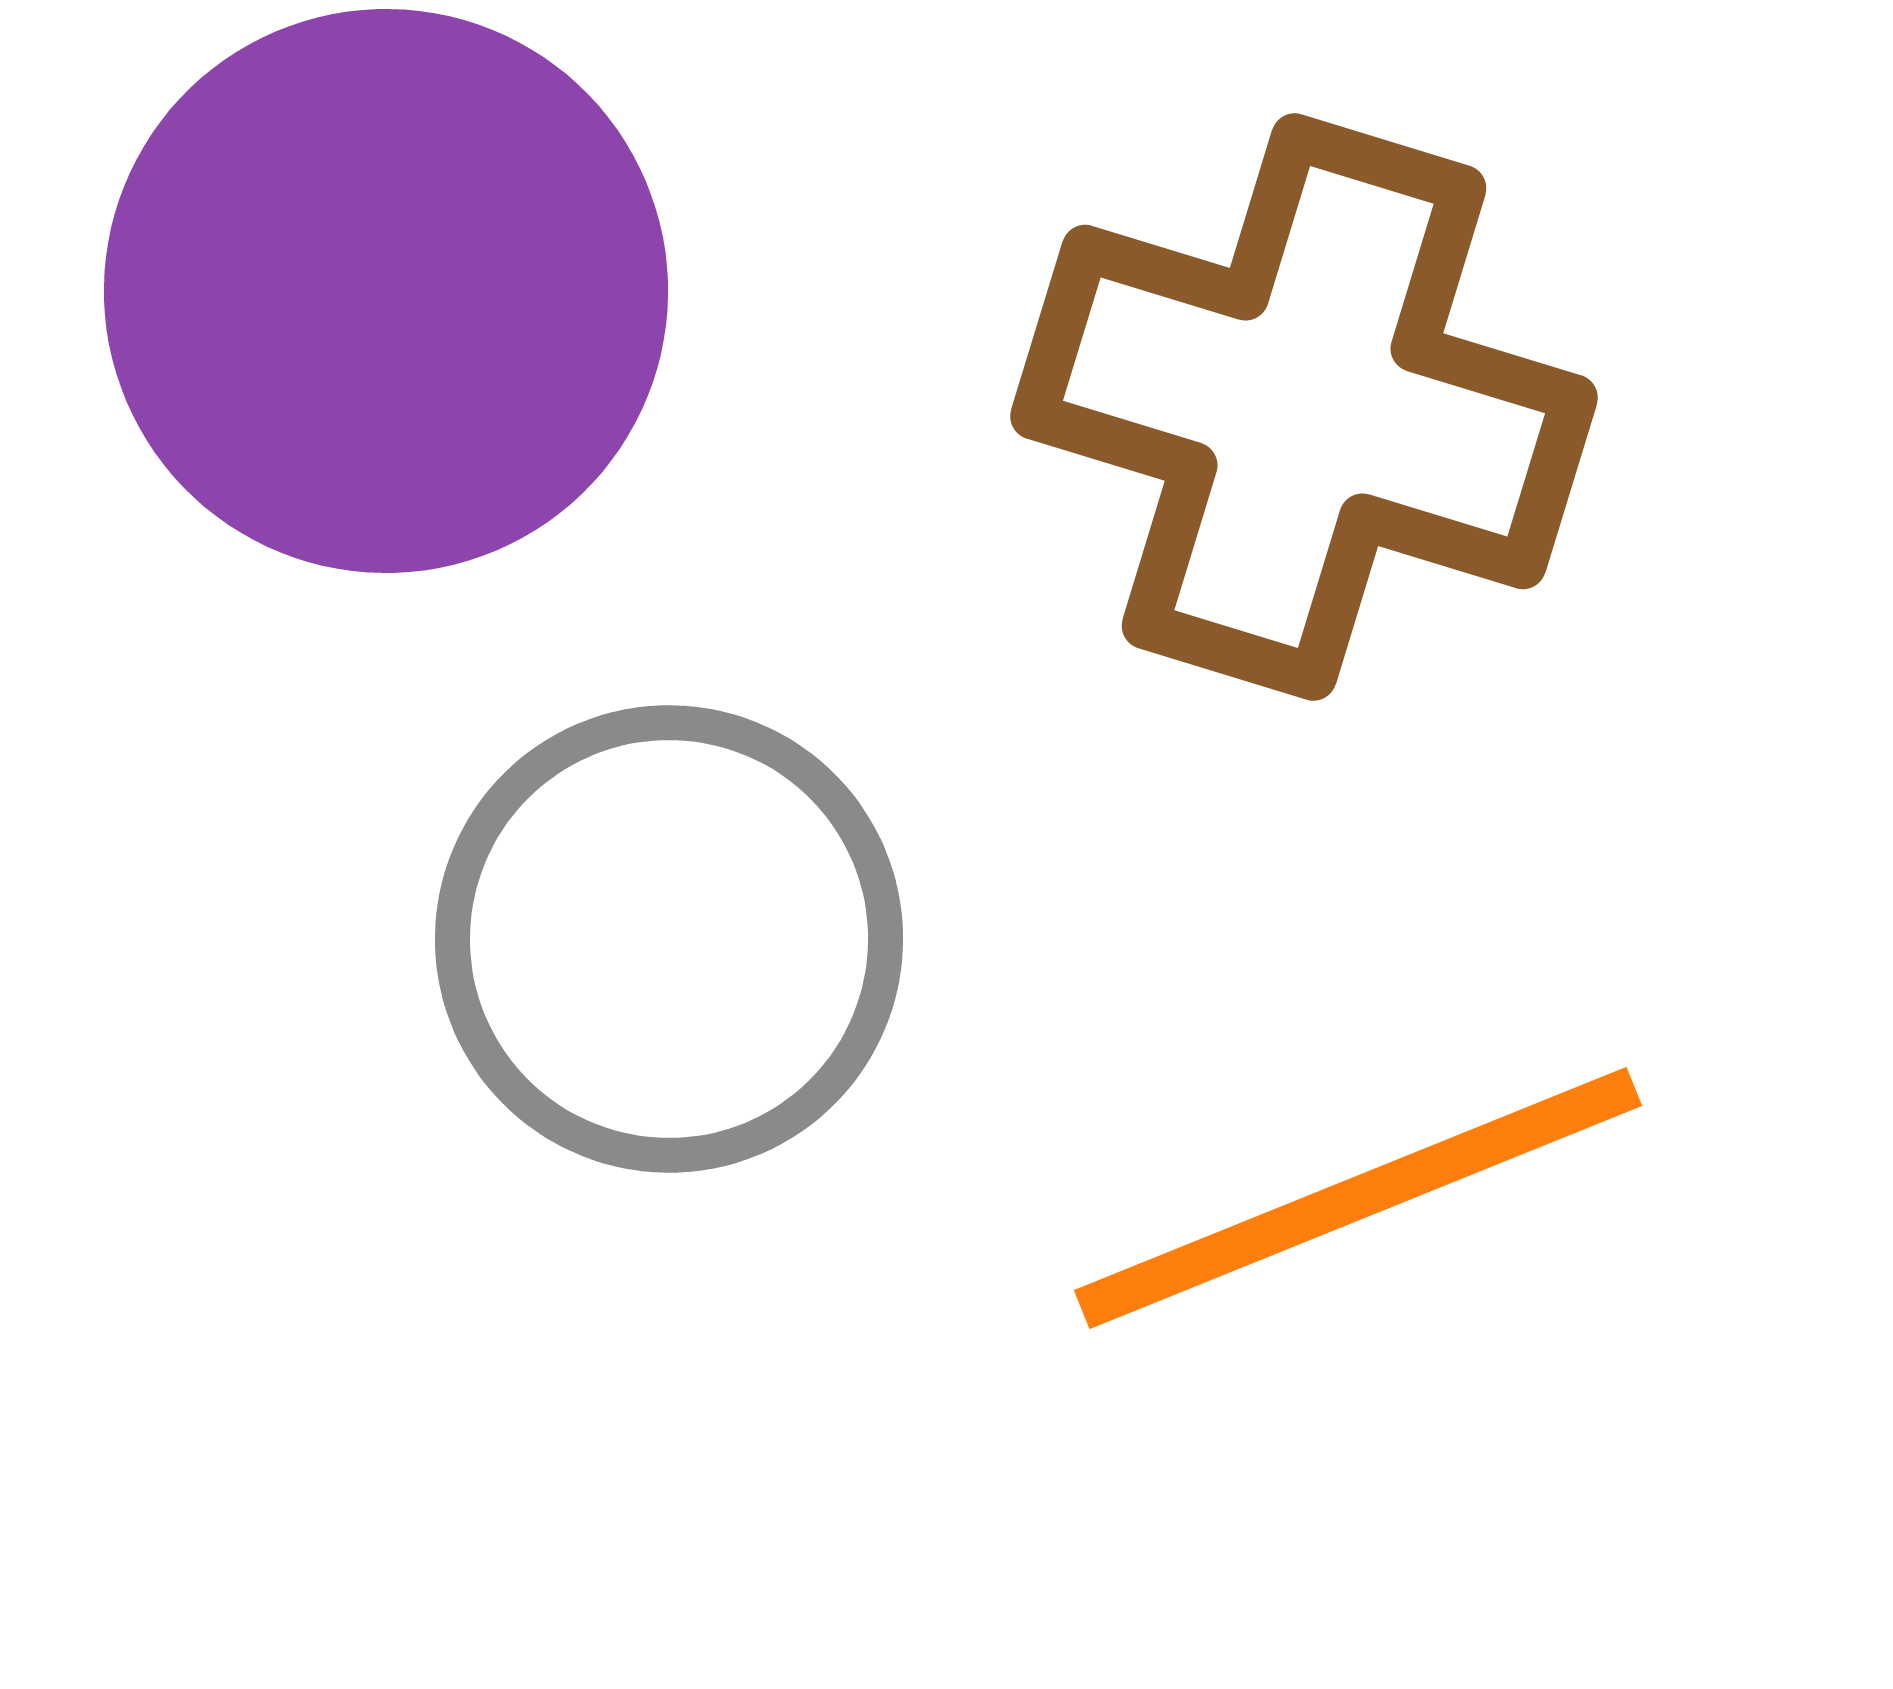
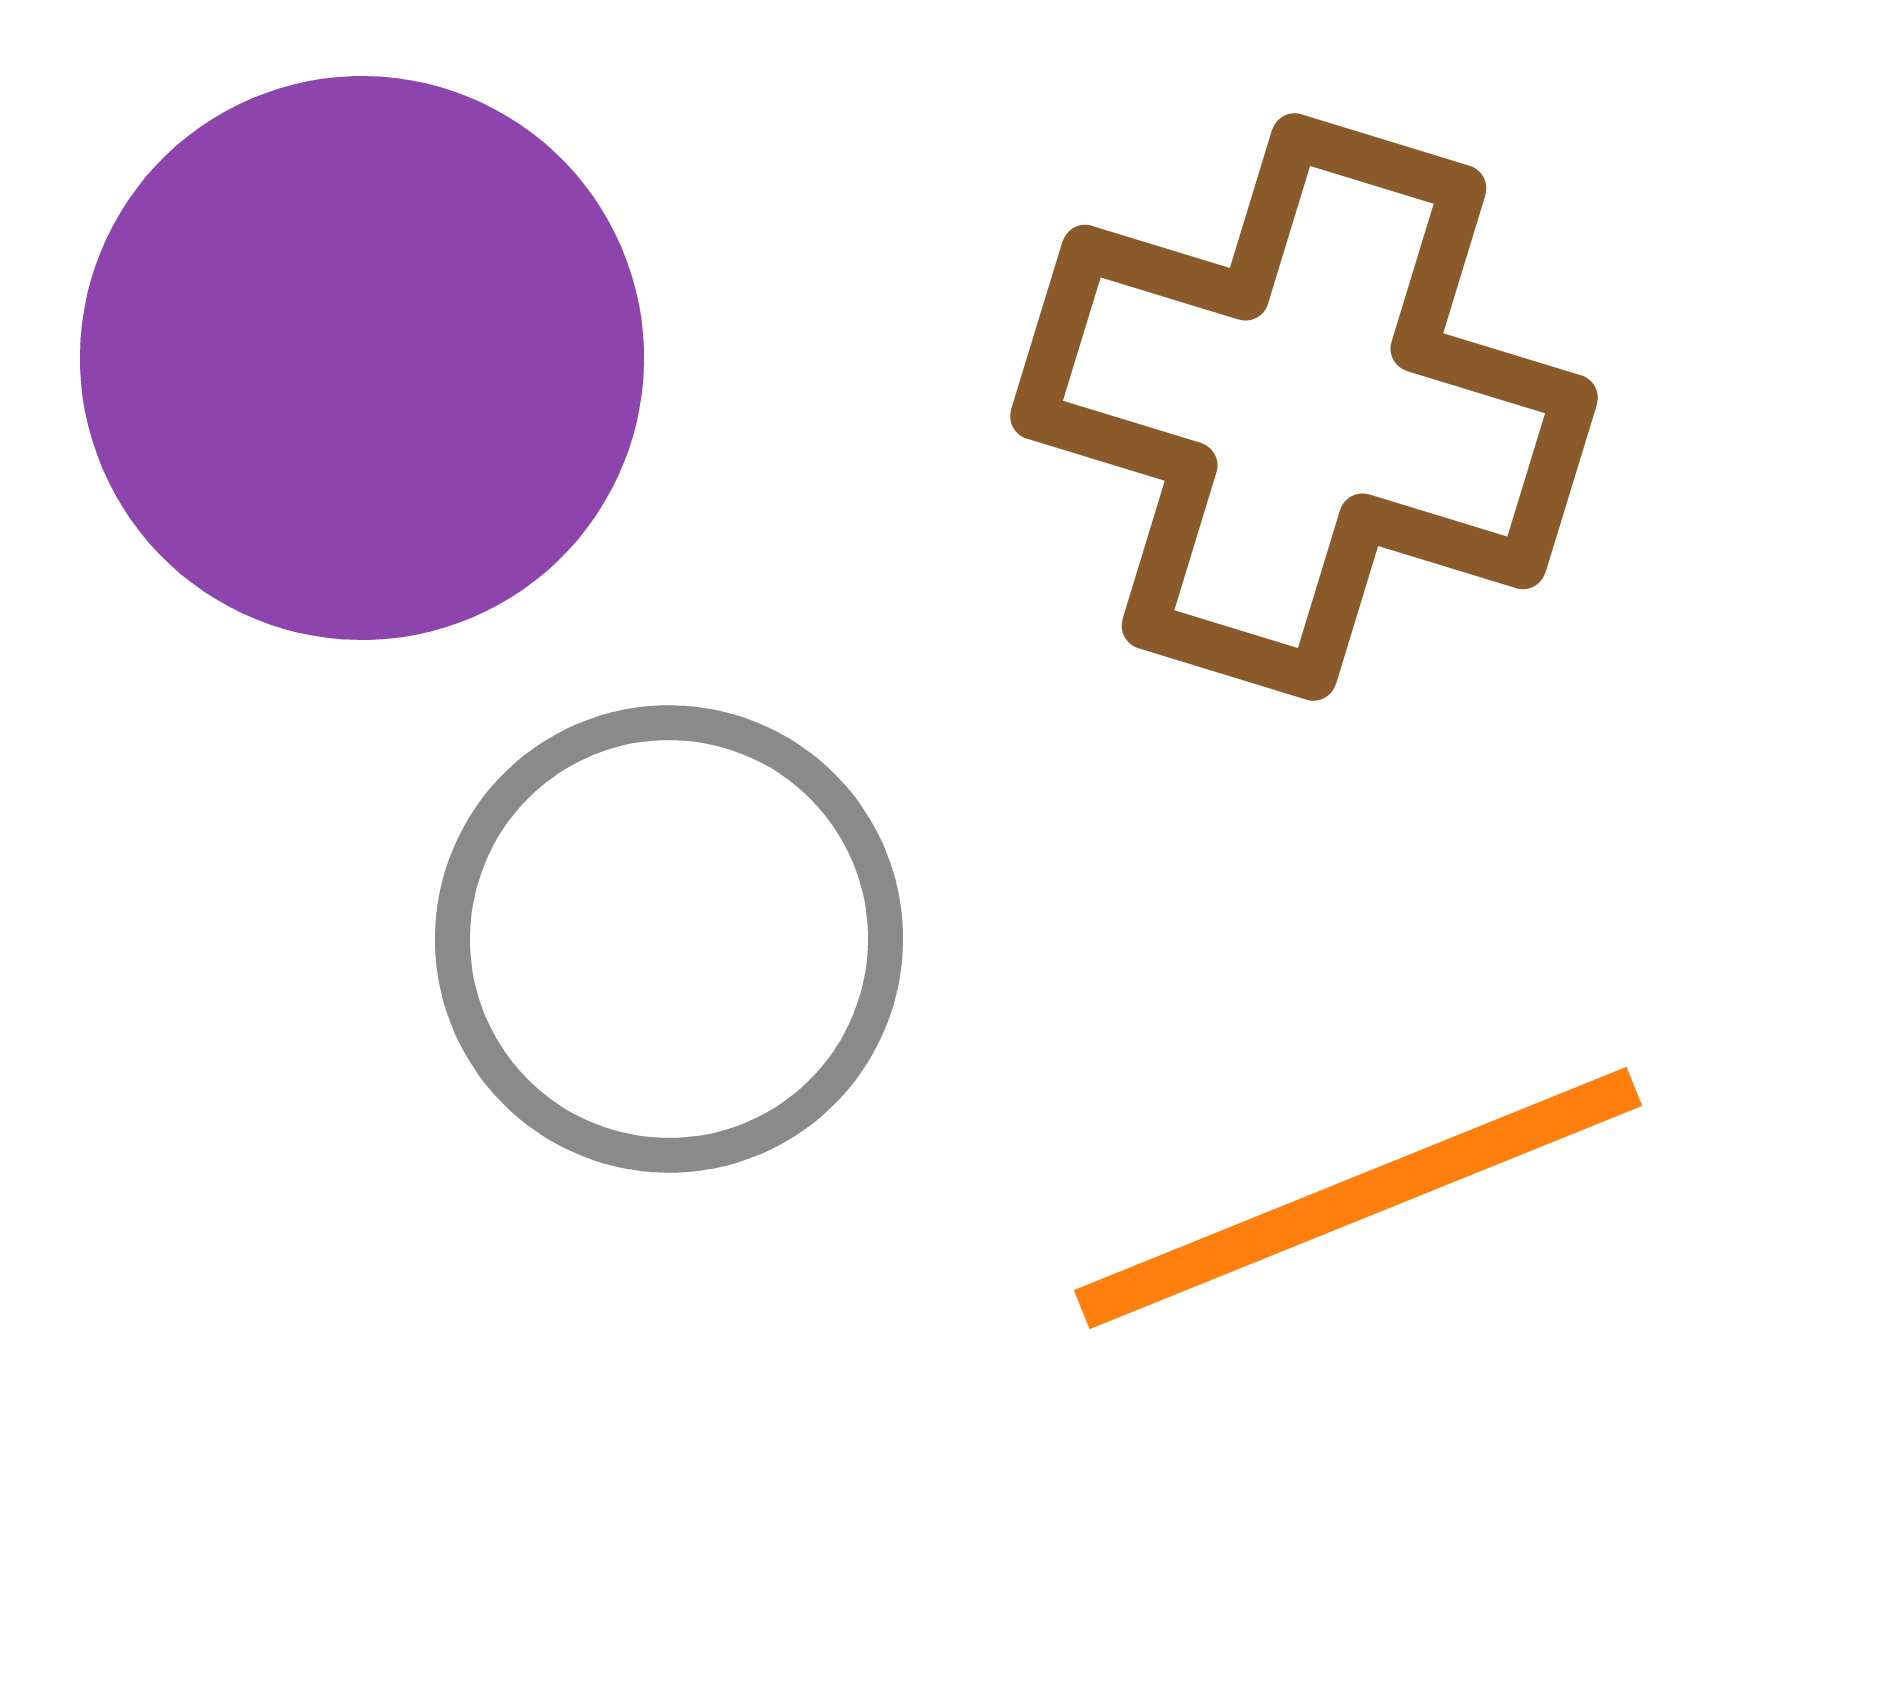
purple circle: moved 24 px left, 67 px down
